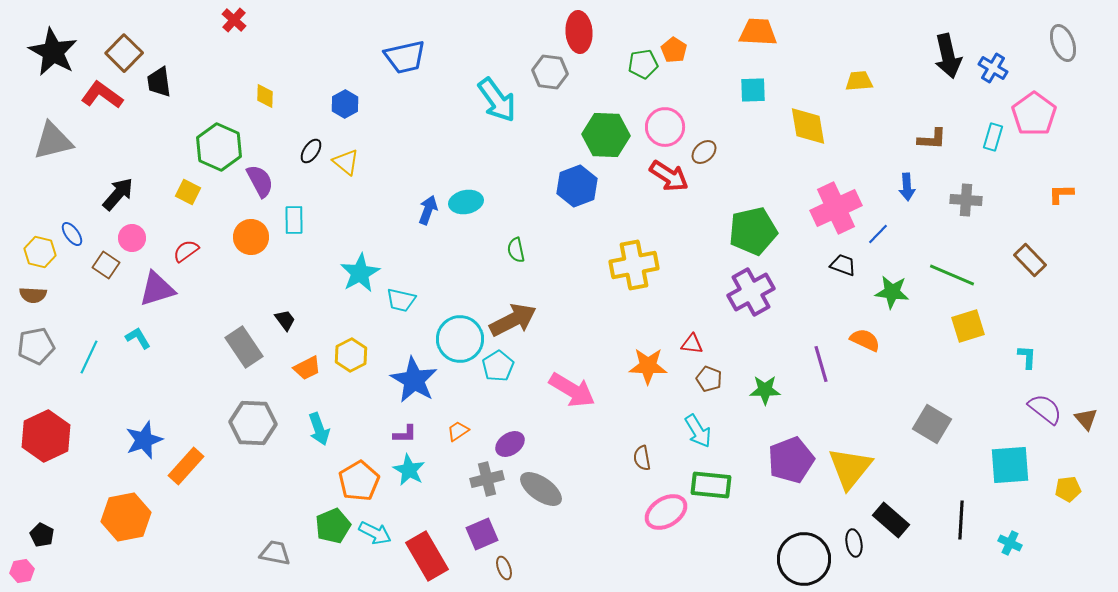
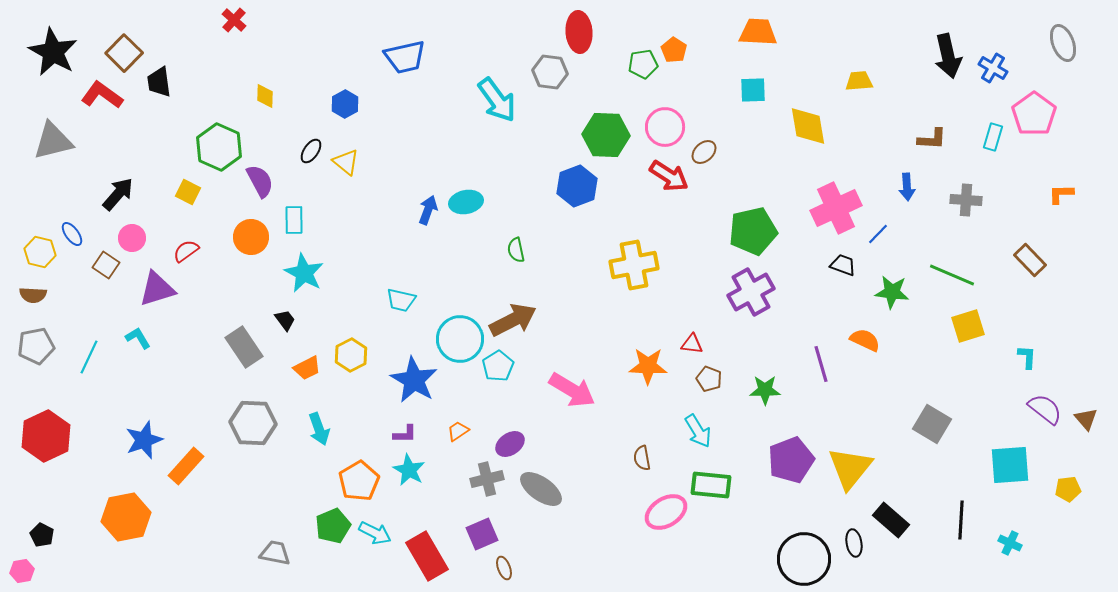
cyan star at (360, 273): moved 56 px left; rotated 15 degrees counterclockwise
